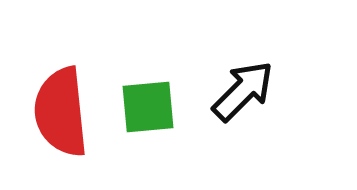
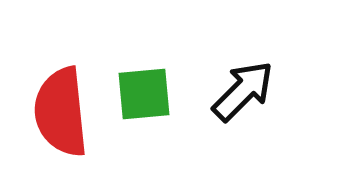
green square: moved 4 px left, 13 px up
